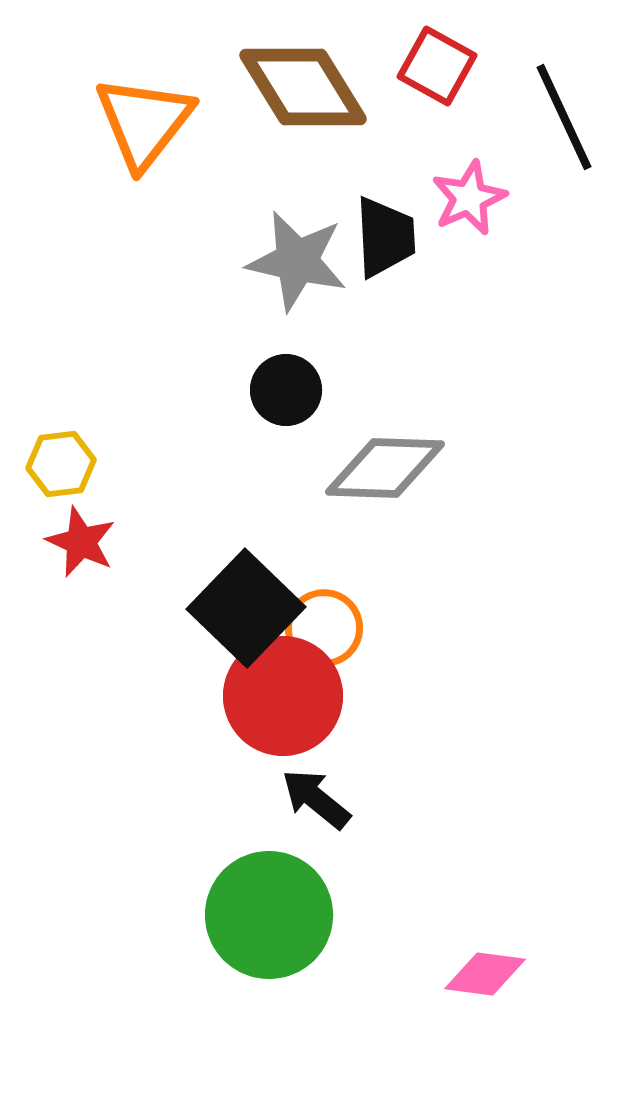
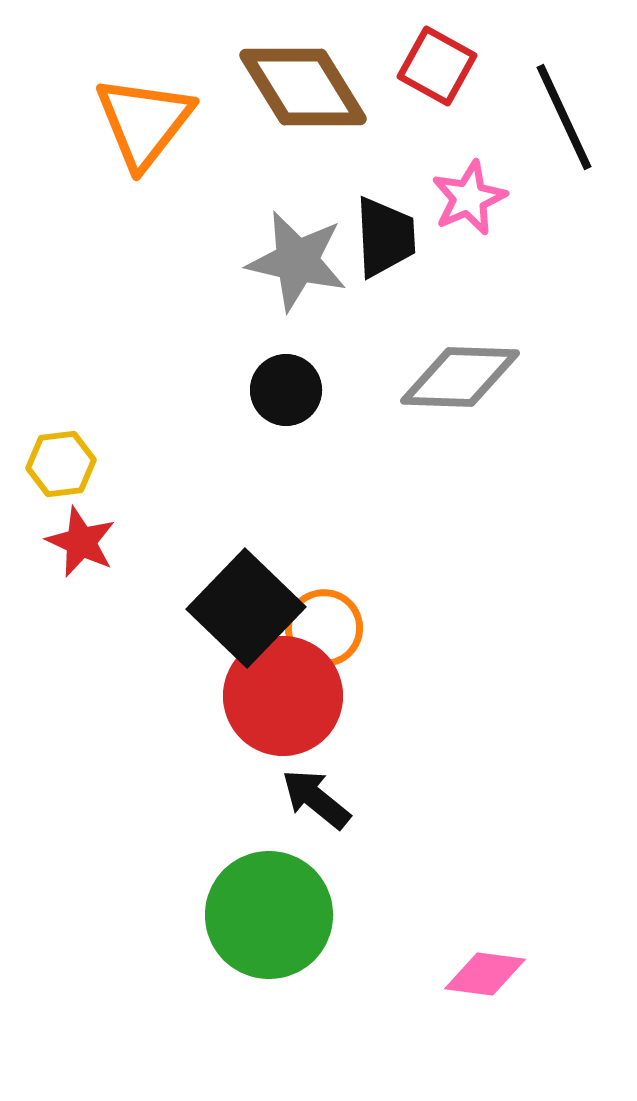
gray diamond: moved 75 px right, 91 px up
